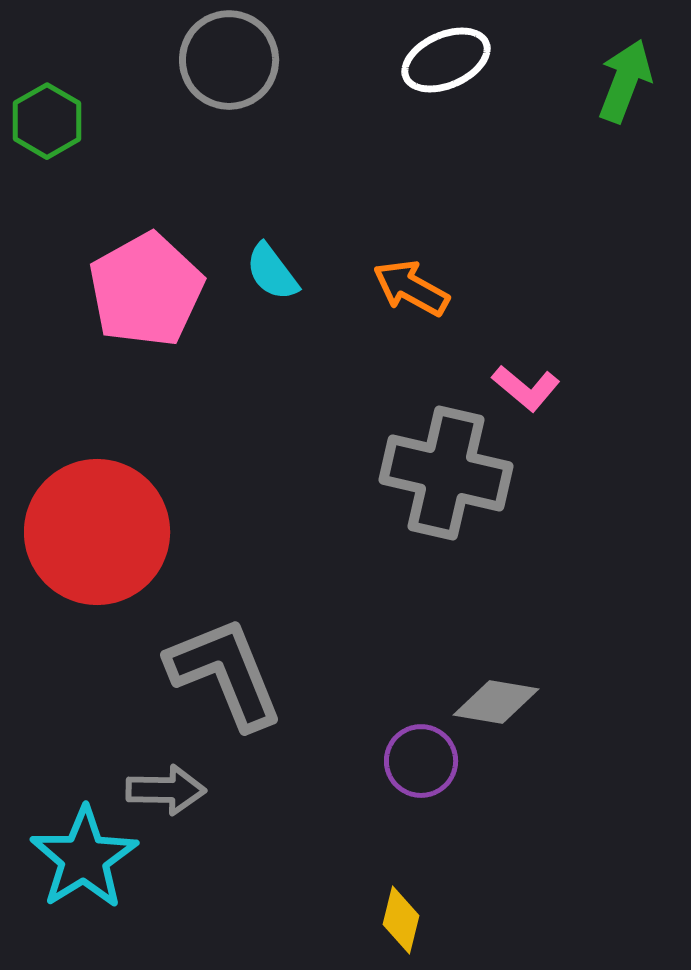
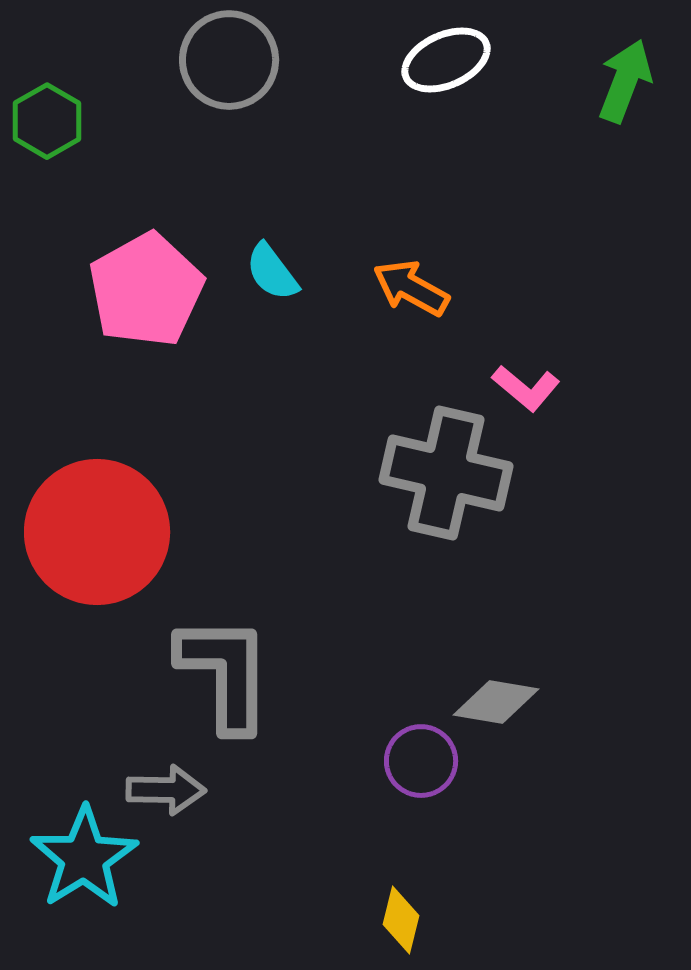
gray L-shape: rotated 22 degrees clockwise
